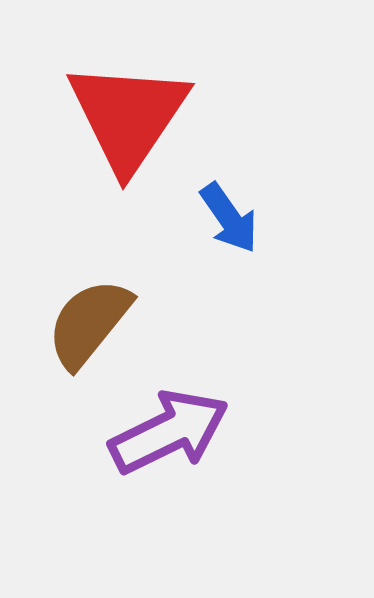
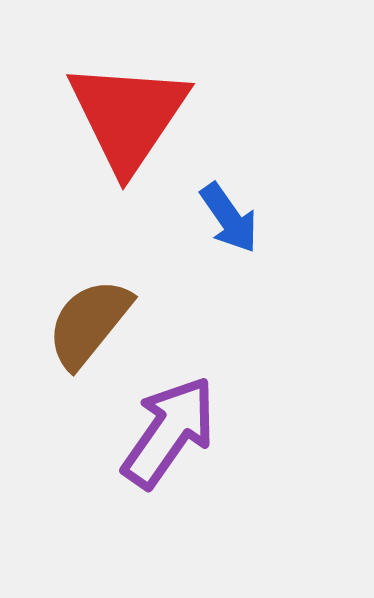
purple arrow: rotated 29 degrees counterclockwise
